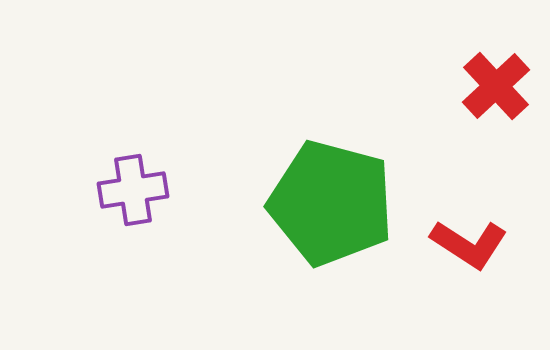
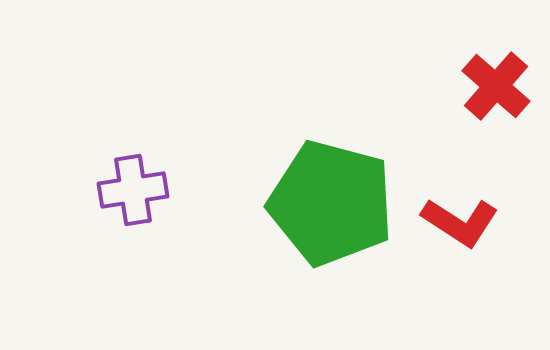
red cross: rotated 6 degrees counterclockwise
red L-shape: moved 9 px left, 22 px up
